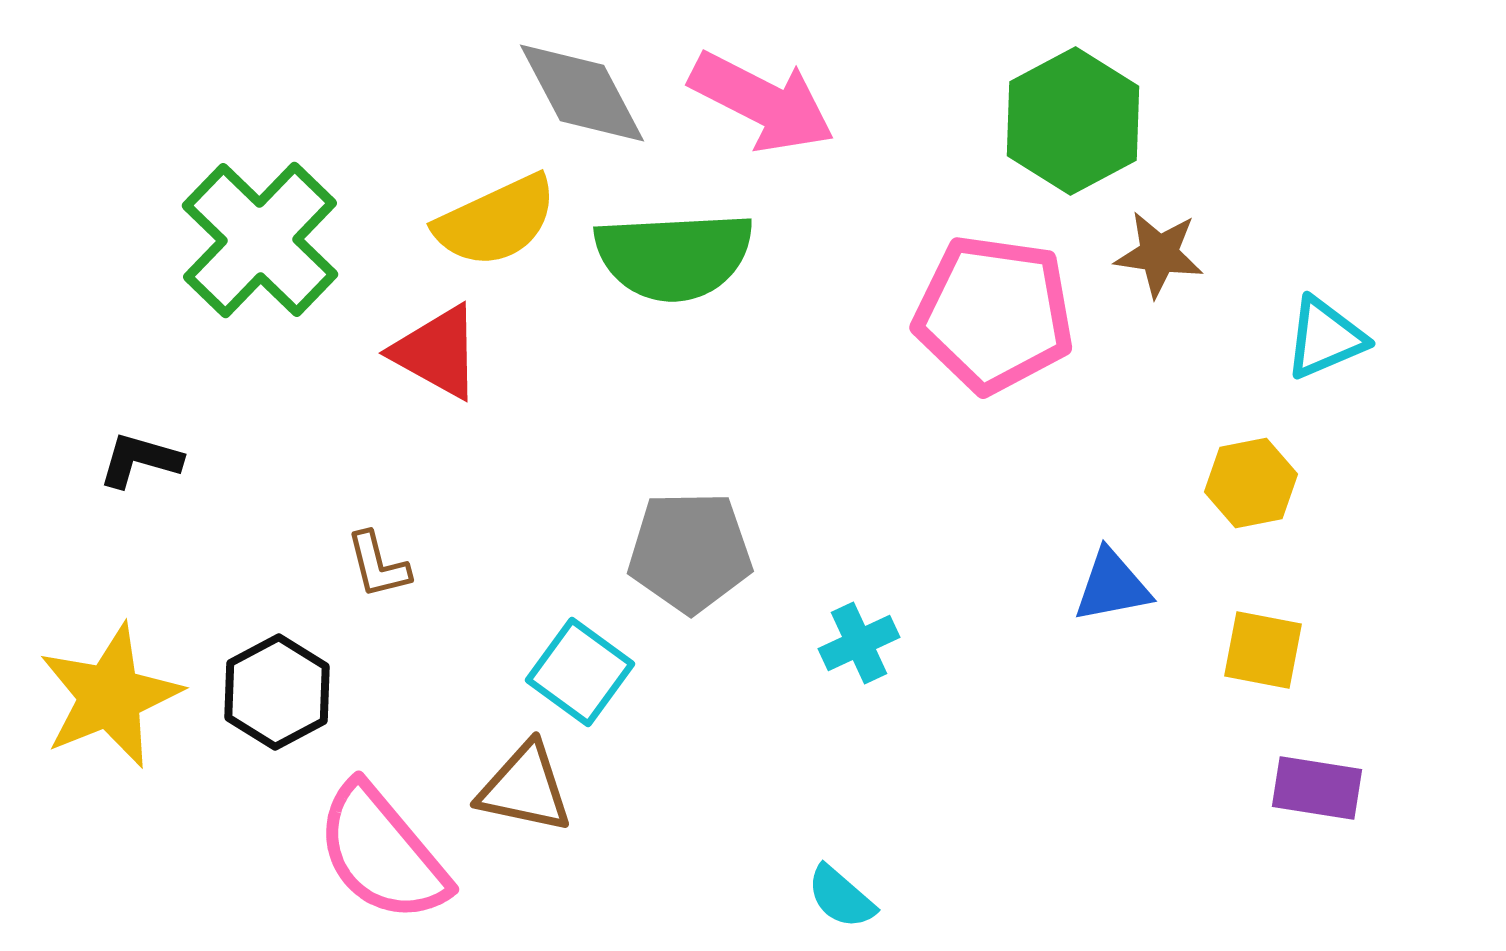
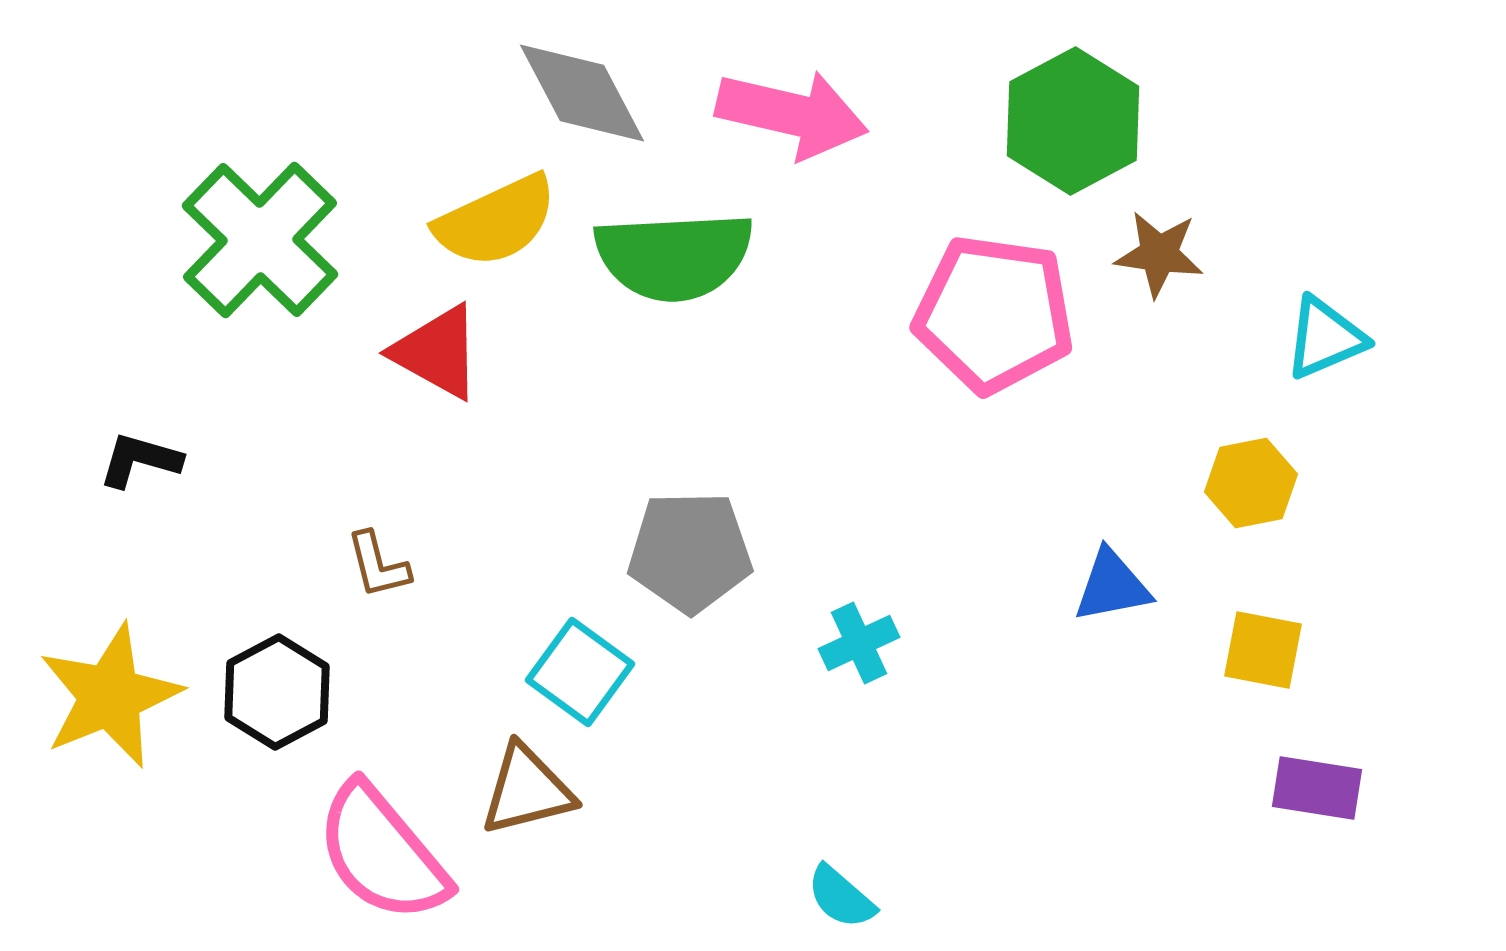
pink arrow: moved 30 px right, 12 px down; rotated 14 degrees counterclockwise
brown triangle: moved 2 px right, 2 px down; rotated 26 degrees counterclockwise
